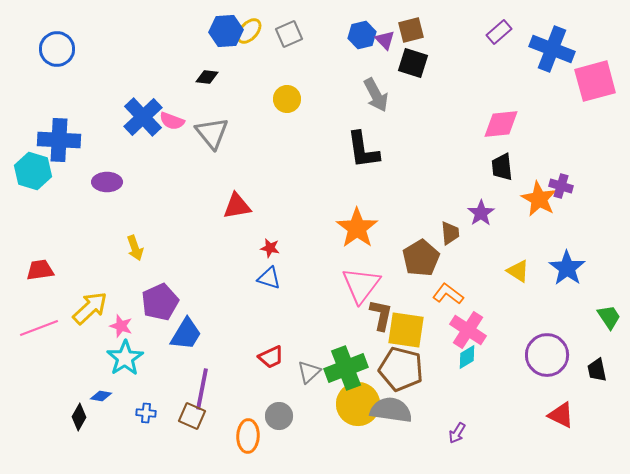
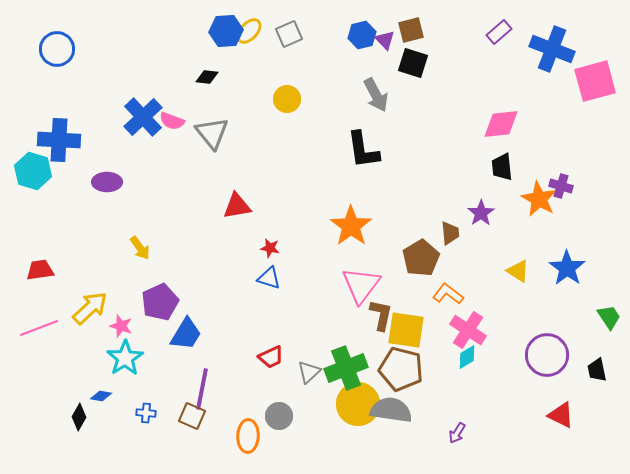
orange star at (357, 228): moved 6 px left, 2 px up
yellow arrow at (135, 248): moved 5 px right; rotated 15 degrees counterclockwise
